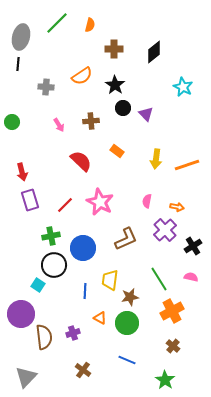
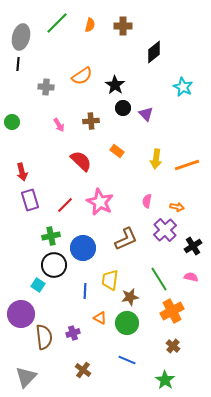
brown cross at (114, 49): moved 9 px right, 23 px up
